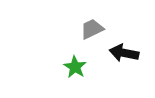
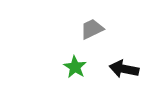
black arrow: moved 16 px down
